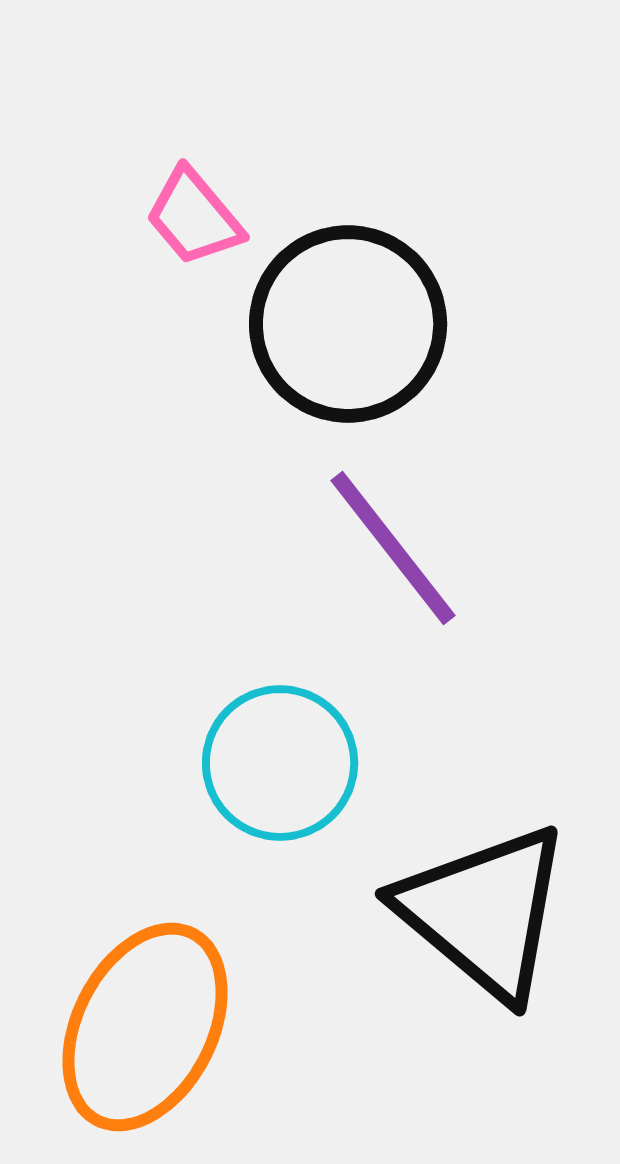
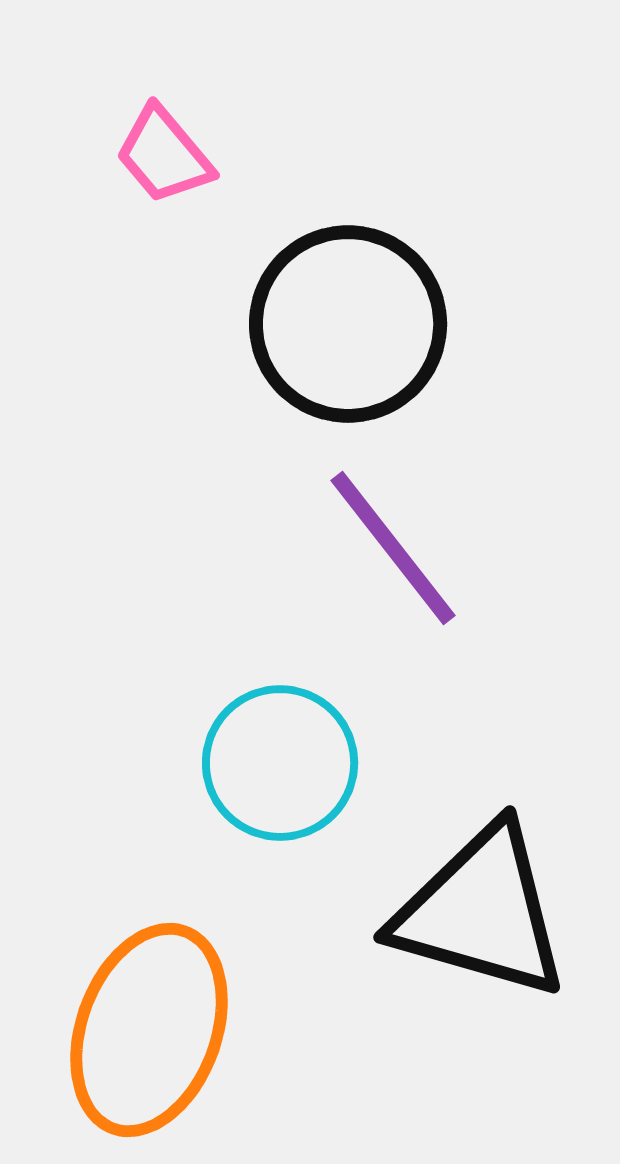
pink trapezoid: moved 30 px left, 62 px up
black triangle: moved 3 px left; rotated 24 degrees counterclockwise
orange ellipse: moved 4 px right, 3 px down; rotated 7 degrees counterclockwise
